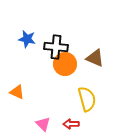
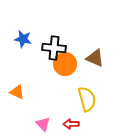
blue star: moved 4 px left
black cross: moved 2 px left, 1 px down
